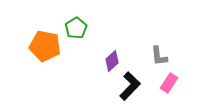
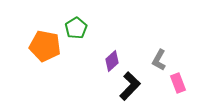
gray L-shape: moved 4 px down; rotated 35 degrees clockwise
pink rectangle: moved 9 px right; rotated 54 degrees counterclockwise
